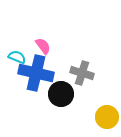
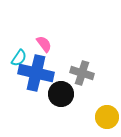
pink semicircle: moved 1 px right, 2 px up
cyan semicircle: moved 2 px right, 1 px down; rotated 102 degrees clockwise
